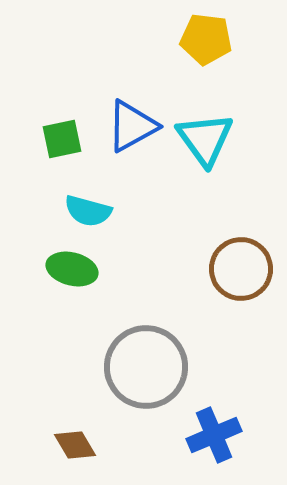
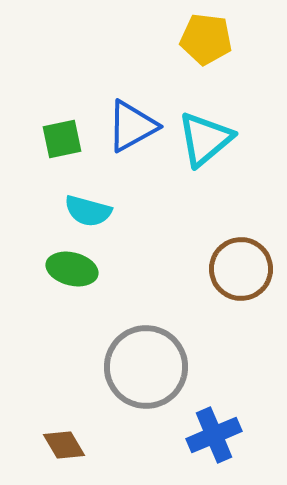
cyan triangle: rotated 26 degrees clockwise
brown diamond: moved 11 px left
